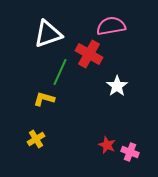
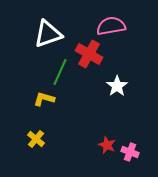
yellow cross: rotated 18 degrees counterclockwise
